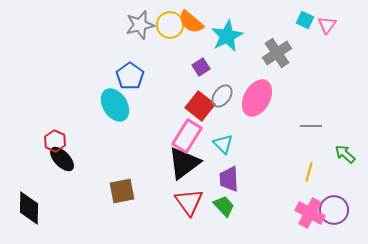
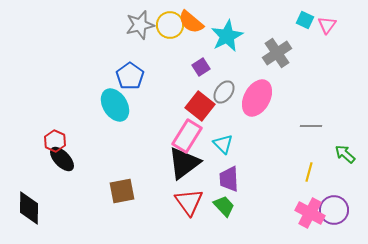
gray ellipse: moved 2 px right, 4 px up
